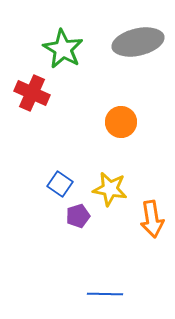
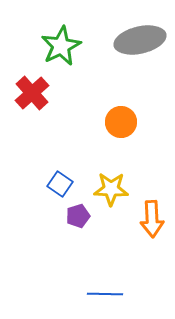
gray ellipse: moved 2 px right, 2 px up
green star: moved 2 px left, 3 px up; rotated 15 degrees clockwise
red cross: rotated 24 degrees clockwise
yellow star: moved 1 px right; rotated 8 degrees counterclockwise
orange arrow: rotated 6 degrees clockwise
